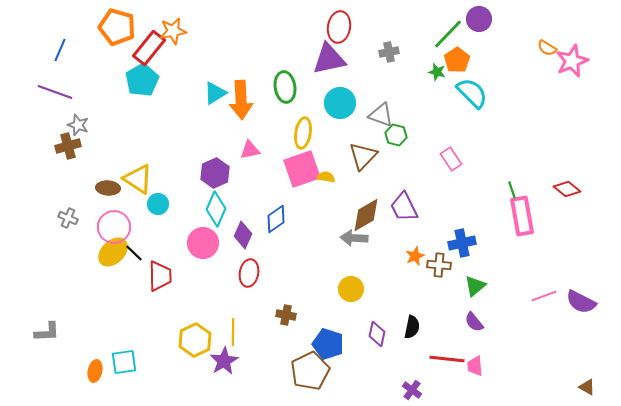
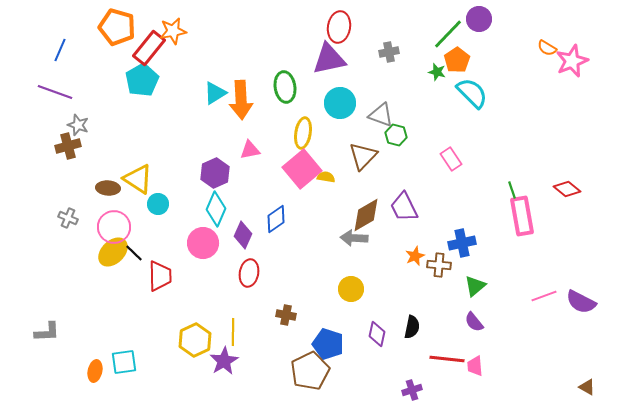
pink square at (302, 169): rotated 21 degrees counterclockwise
purple cross at (412, 390): rotated 36 degrees clockwise
